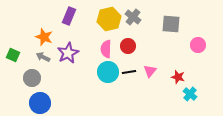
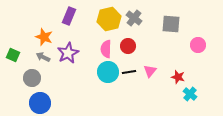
gray cross: moved 1 px right, 1 px down
